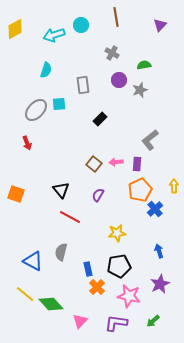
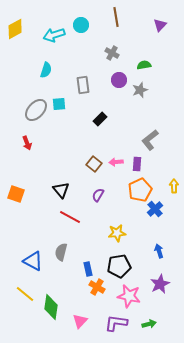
orange cross: rotated 14 degrees counterclockwise
green diamond: moved 3 px down; rotated 50 degrees clockwise
green arrow: moved 4 px left, 3 px down; rotated 152 degrees counterclockwise
